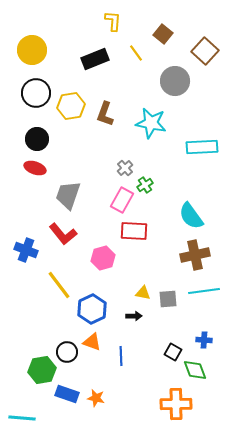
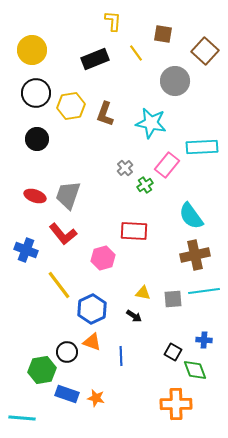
brown square at (163, 34): rotated 30 degrees counterclockwise
red ellipse at (35, 168): moved 28 px down
pink rectangle at (122, 200): moved 45 px right, 35 px up; rotated 10 degrees clockwise
gray square at (168, 299): moved 5 px right
black arrow at (134, 316): rotated 35 degrees clockwise
